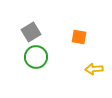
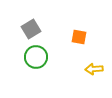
gray square: moved 3 px up
